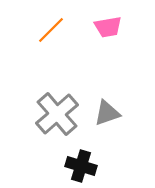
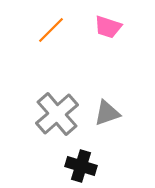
pink trapezoid: rotated 28 degrees clockwise
